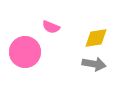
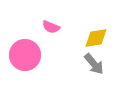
pink circle: moved 3 px down
gray arrow: rotated 40 degrees clockwise
